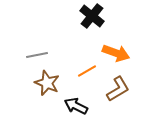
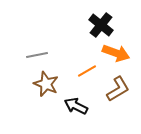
black cross: moved 9 px right, 9 px down
brown star: moved 1 px left, 1 px down
